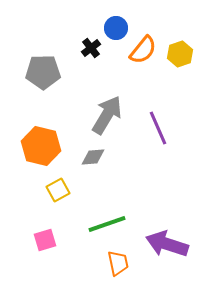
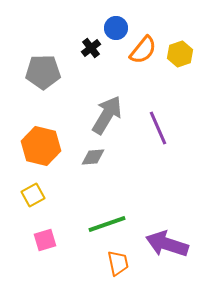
yellow square: moved 25 px left, 5 px down
